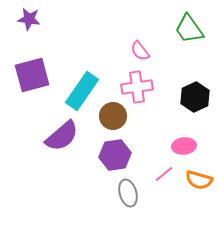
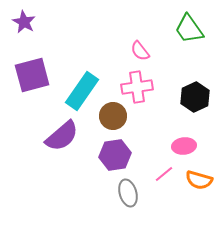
purple star: moved 5 px left, 3 px down; rotated 20 degrees clockwise
